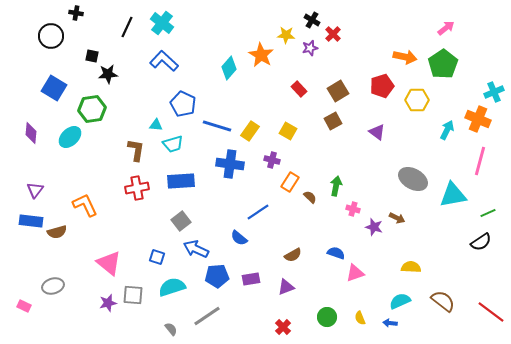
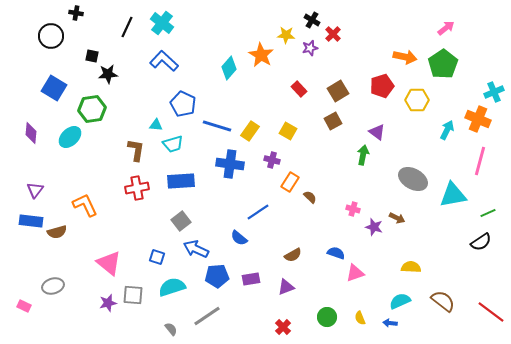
green arrow at (336, 186): moved 27 px right, 31 px up
